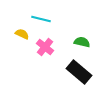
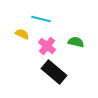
green semicircle: moved 6 px left
pink cross: moved 2 px right, 1 px up
black rectangle: moved 25 px left
